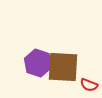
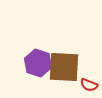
brown square: moved 1 px right
